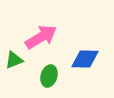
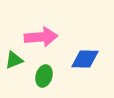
pink arrow: rotated 28 degrees clockwise
green ellipse: moved 5 px left
